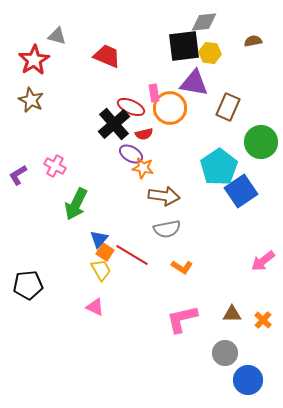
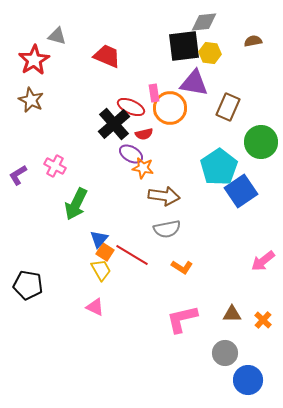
black pentagon: rotated 16 degrees clockwise
